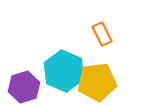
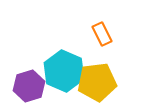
purple hexagon: moved 5 px right, 1 px up
